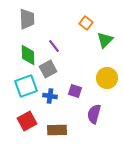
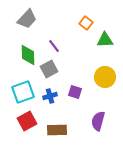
gray trapezoid: rotated 45 degrees clockwise
green triangle: rotated 42 degrees clockwise
gray square: moved 1 px right
yellow circle: moved 2 px left, 1 px up
cyan square: moved 3 px left, 6 px down
purple square: moved 1 px down
blue cross: rotated 24 degrees counterclockwise
purple semicircle: moved 4 px right, 7 px down
